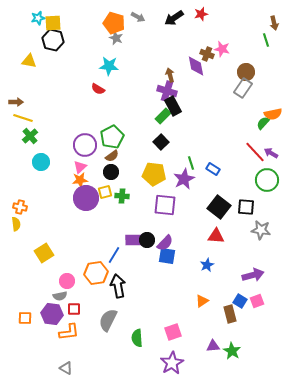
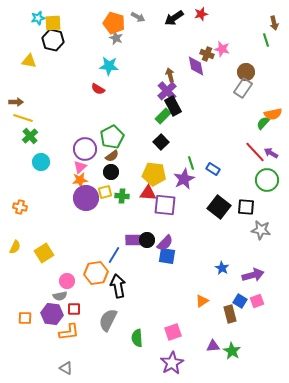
purple cross at (167, 91): rotated 30 degrees clockwise
purple circle at (85, 145): moved 4 px down
yellow semicircle at (16, 224): moved 1 px left, 23 px down; rotated 32 degrees clockwise
red triangle at (216, 236): moved 68 px left, 43 px up
blue star at (207, 265): moved 15 px right, 3 px down; rotated 16 degrees counterclockwise
